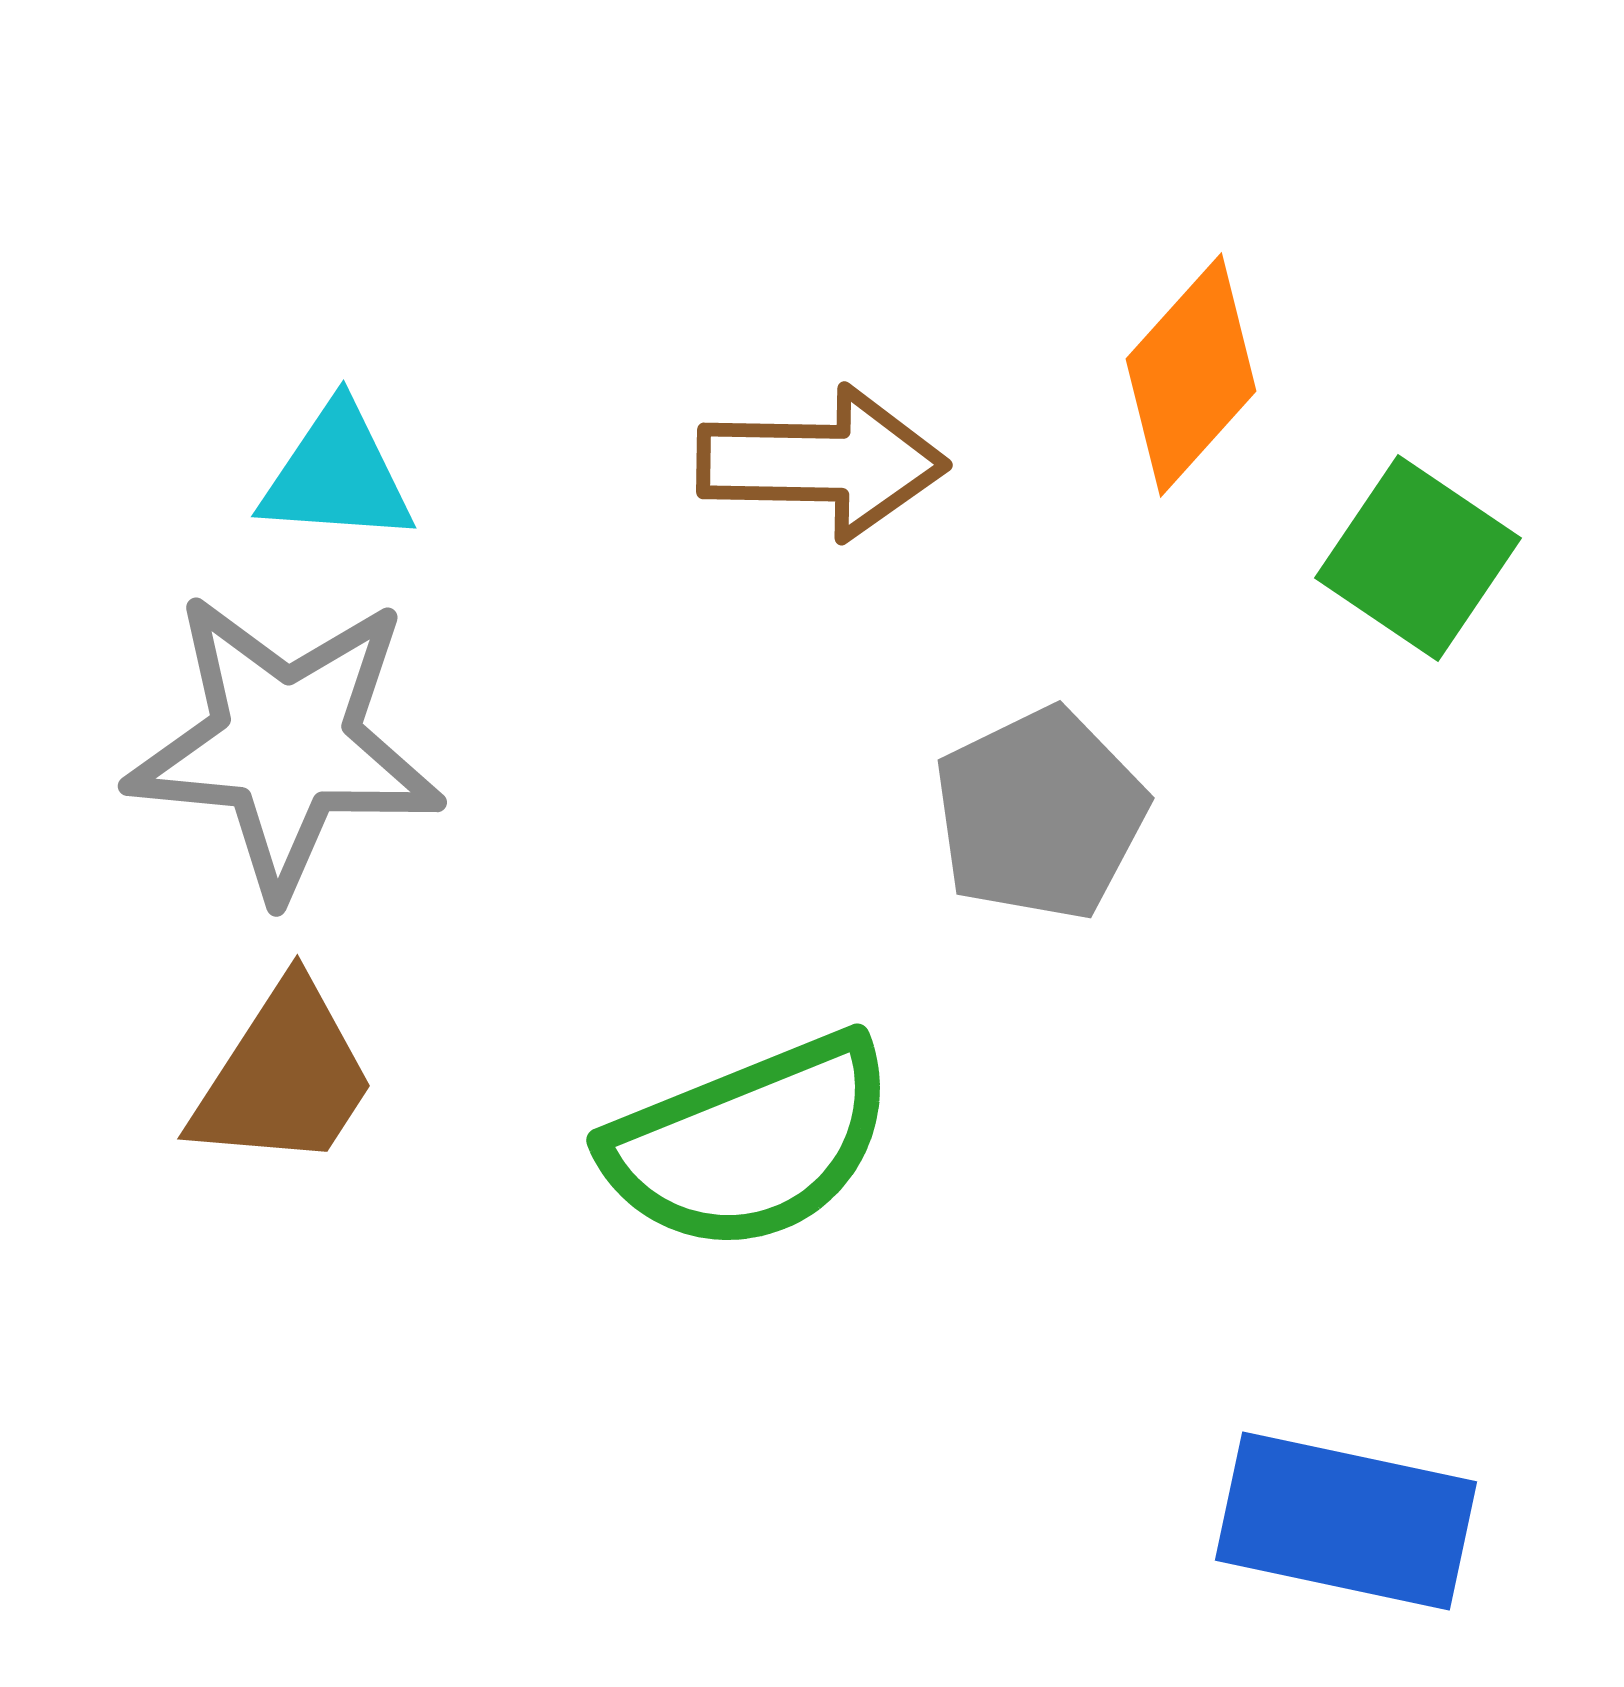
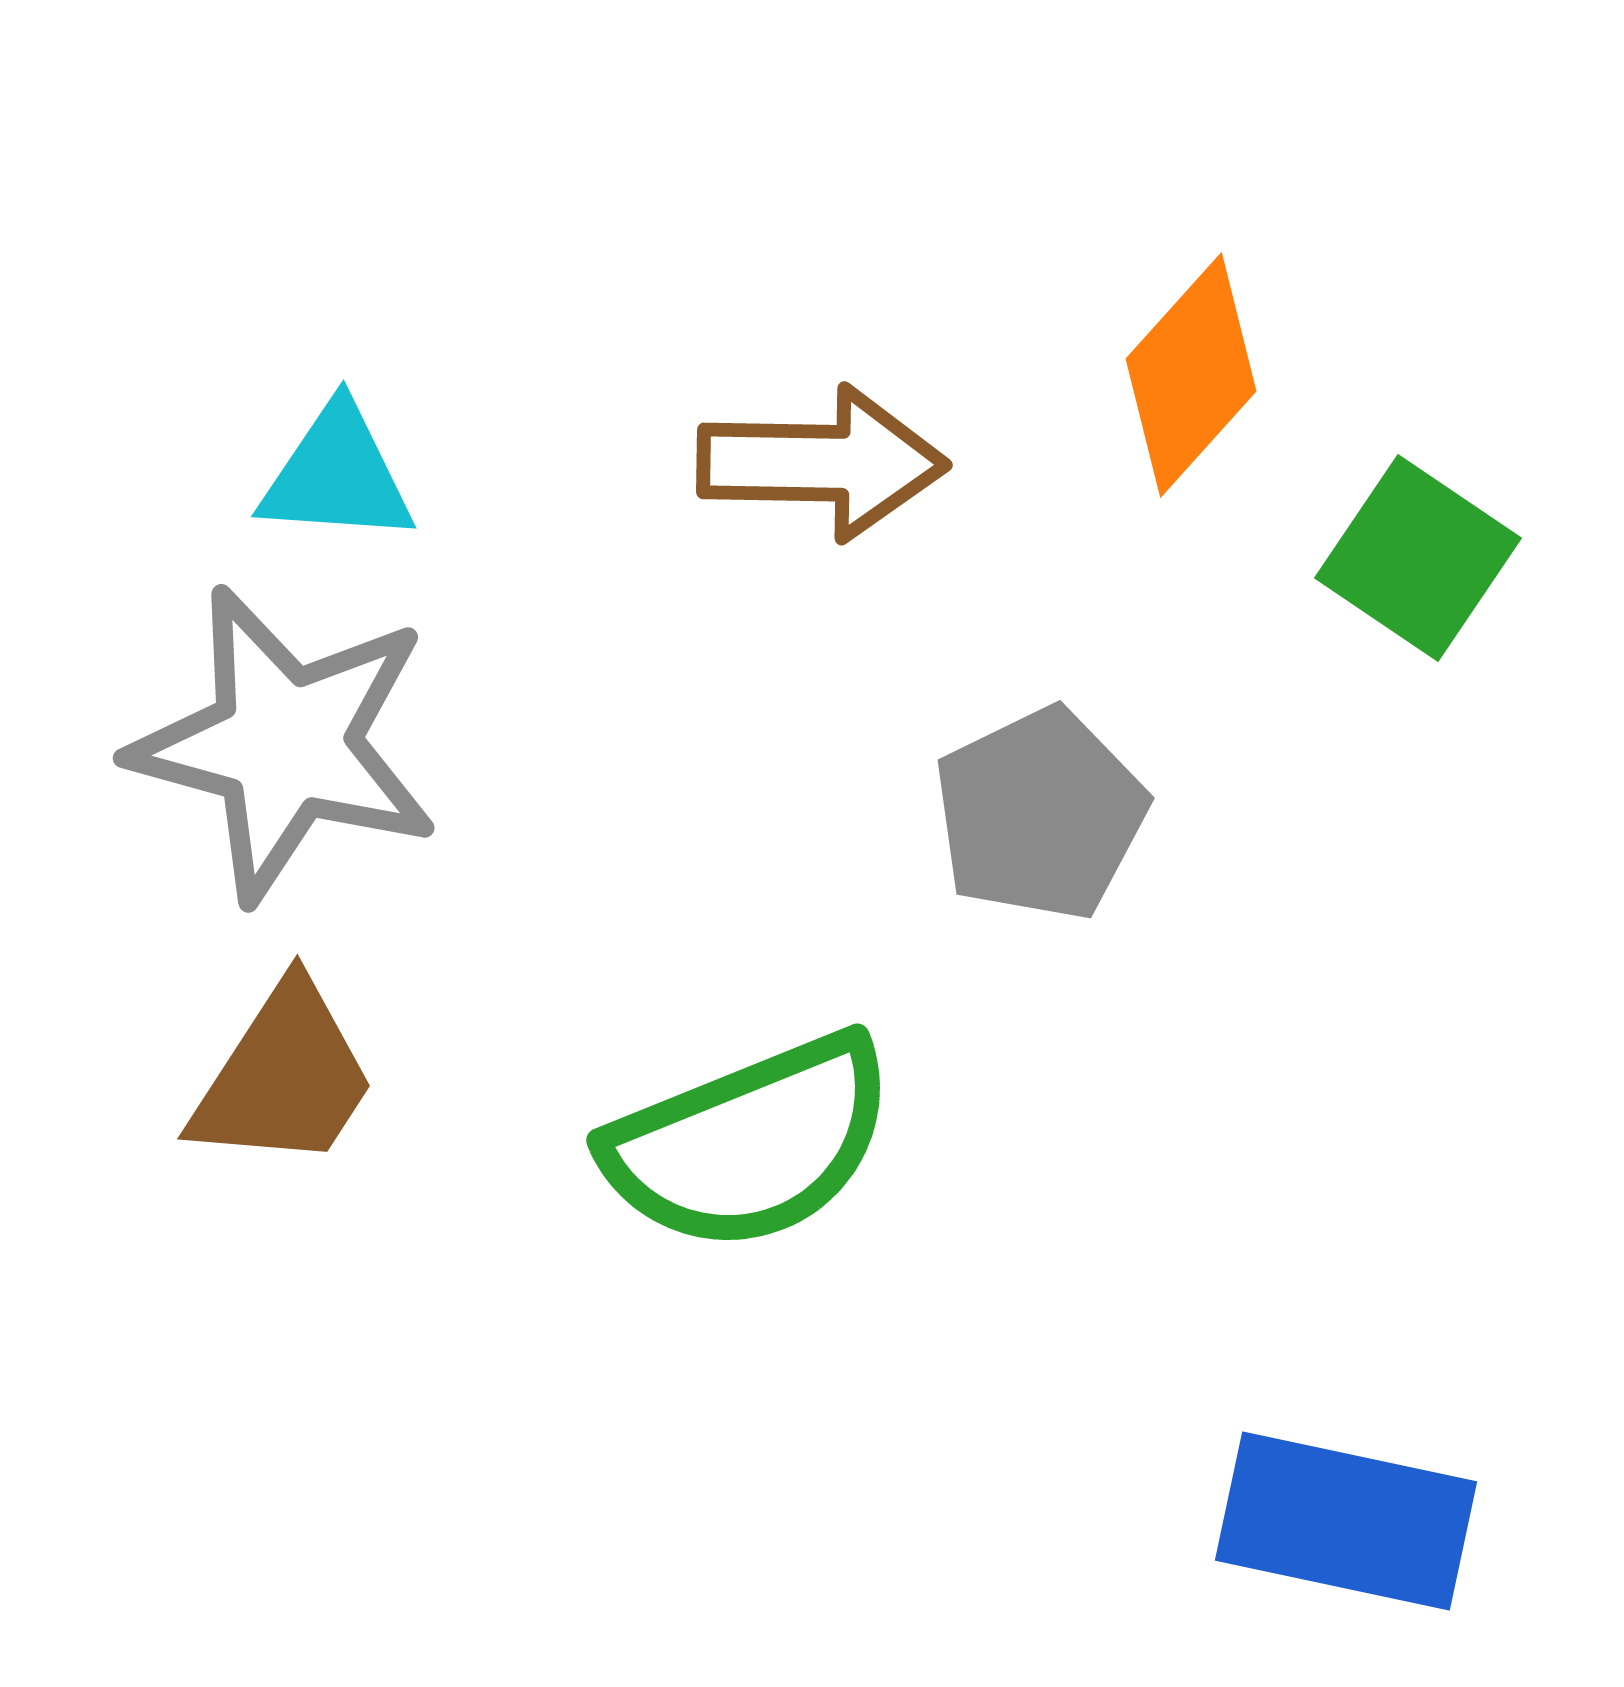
gray star: rotated 10 degrees clockwise
